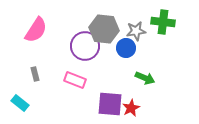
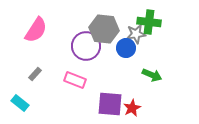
green cross: moved 14 px left
gray star: moved 3 px down
purple circle: moved 1 px right
gray rectangle: rotated 56 degrees clockwise
green arrow: moved 7 px right, 3 px up
red star: moved 1 px right
